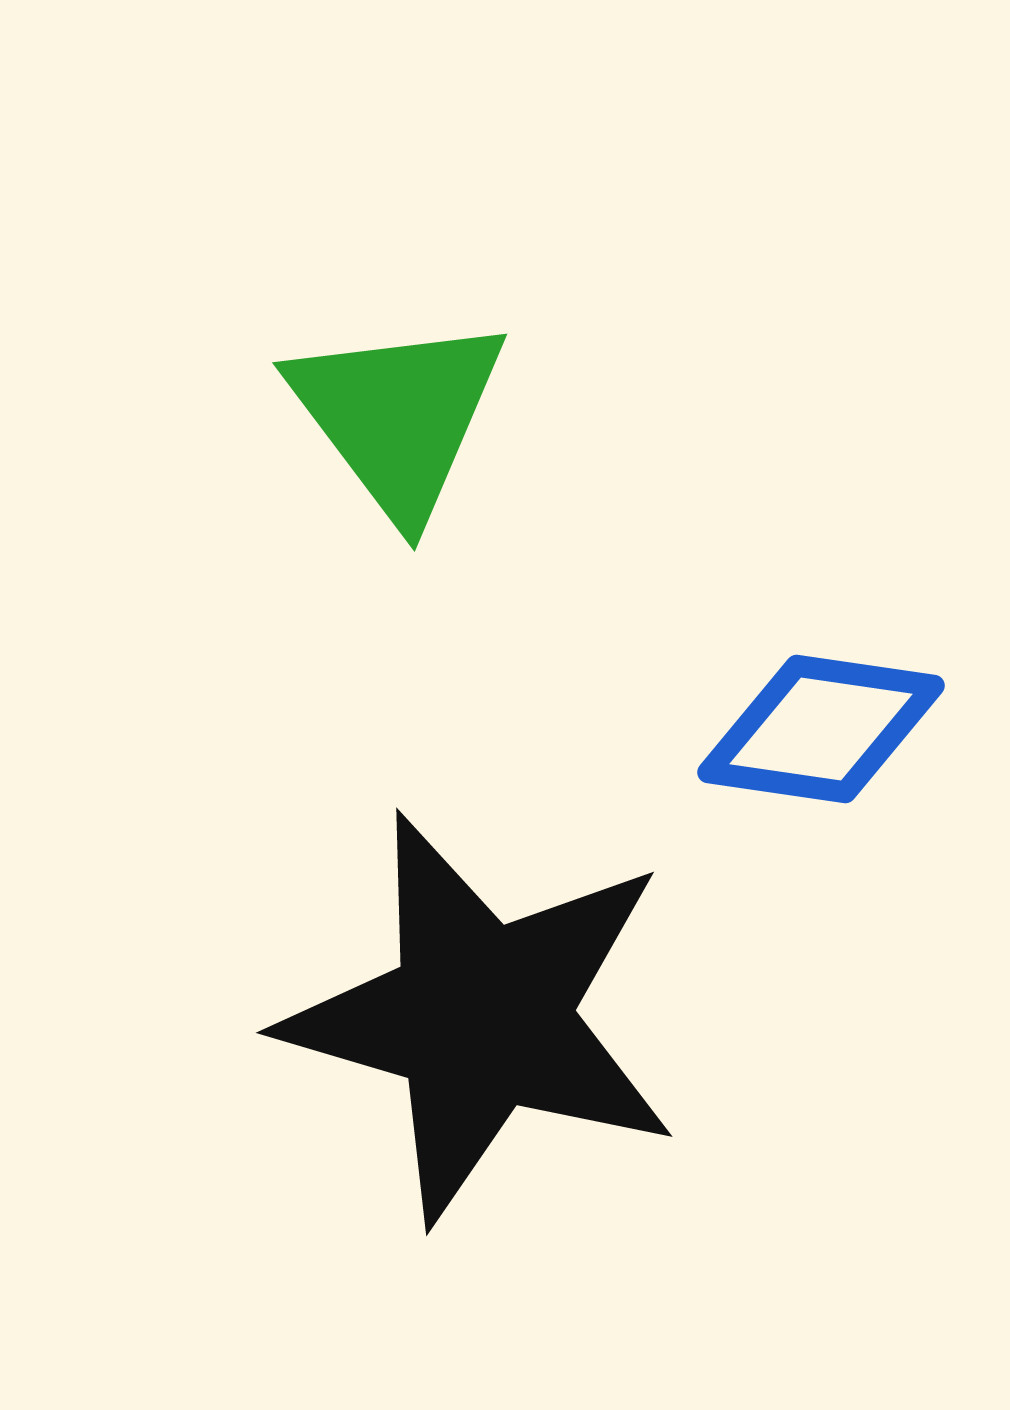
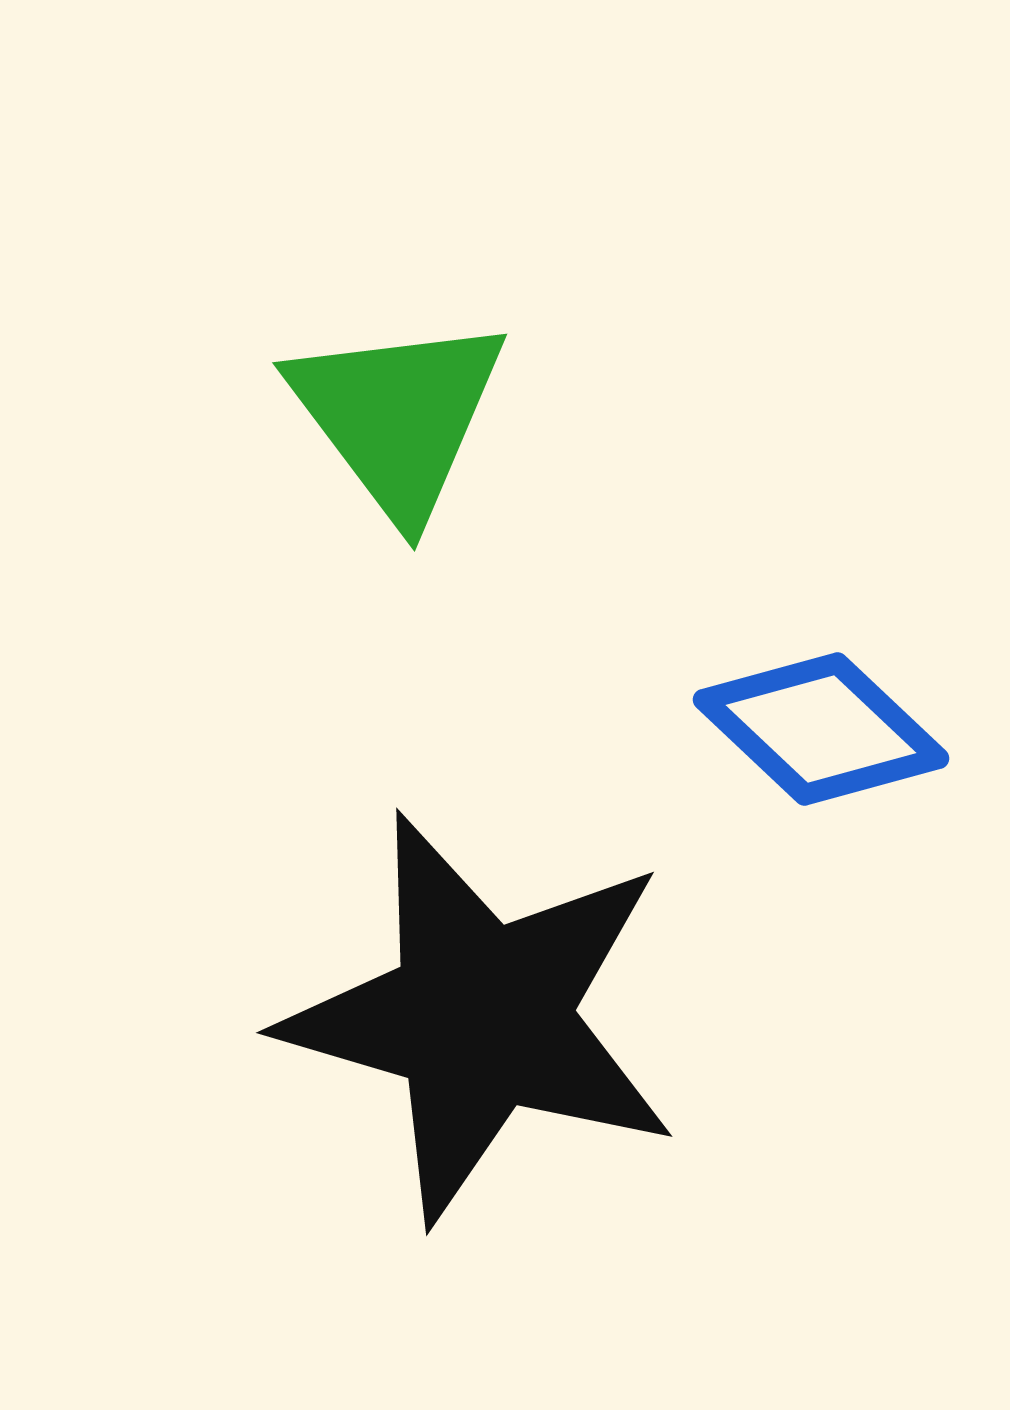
blue diamond: rotated 35 degrees clockwise
